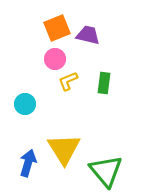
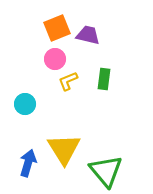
green rectangle: moved 4 px up
